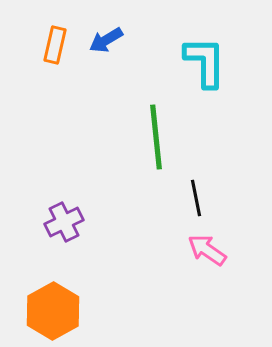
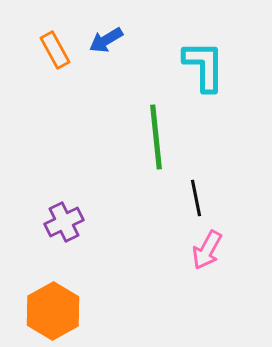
orange rectangle: moved 5 px down; rotated 42 degrees counterclockwise
cyan L-shape: moved 1 px left, 4 px down
pink arrow: rotated 96 degrees counterclockwise
